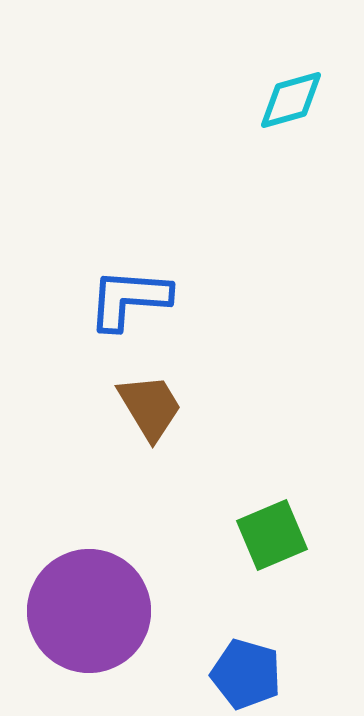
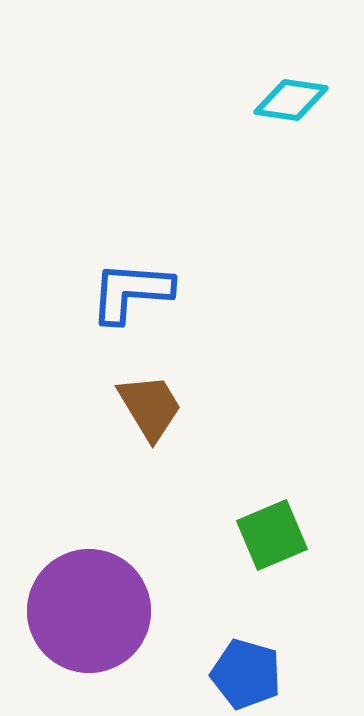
cyan diamond: rotated 24 degrees clockwise
blue L-shape: moved 2 px right, 7 px up
